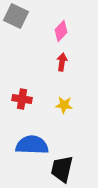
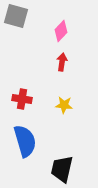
gray square: rotated 10 degrees counterclockwise
blue semicircle: moved 7 px left, 4 px up; rotated 72 degrees clockwise
